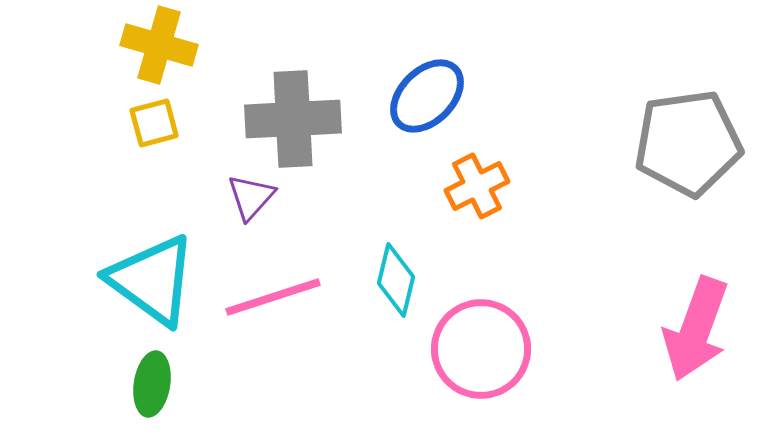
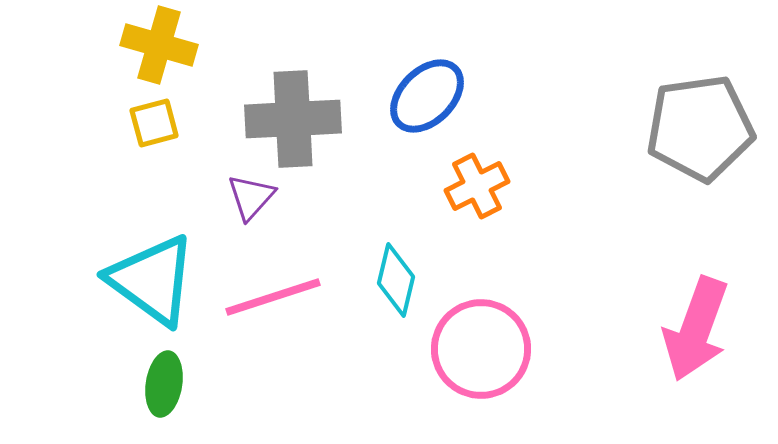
gray pentagon: moved 12 px right, 15 px up
green ellipse: moved 12 px right
